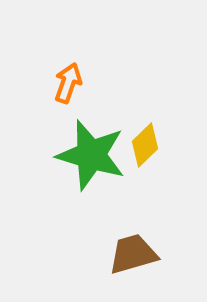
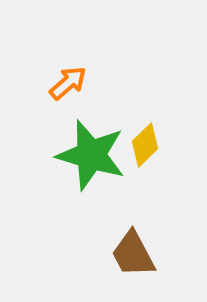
orange arrow: rotated 30 degrees clockwise
brown trapezoid: rotated 102 degrees counterclockwise
